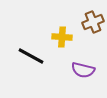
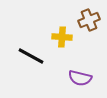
brown cross: moved 4 px left, 2 px up
purple semicircle: moved 3 px left, 8 px down
